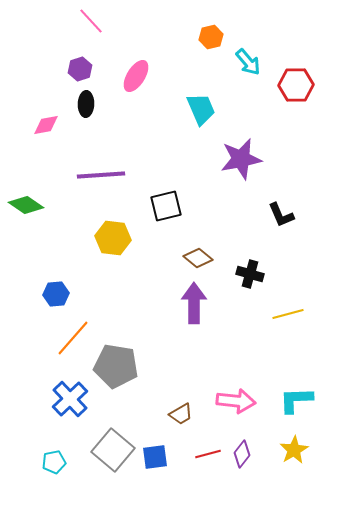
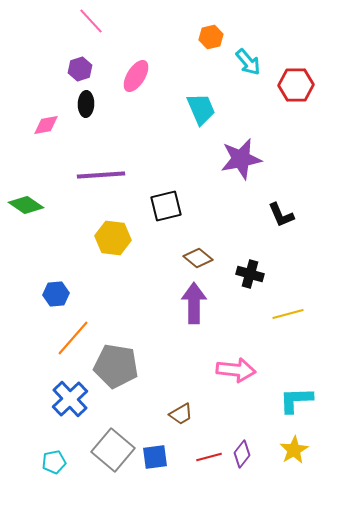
pink arrow: moved 31 px up
red line: moved 1 px right, 3 px down
